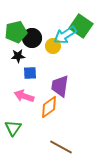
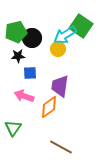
yellow circle: moved 5 px right, 3 px down
